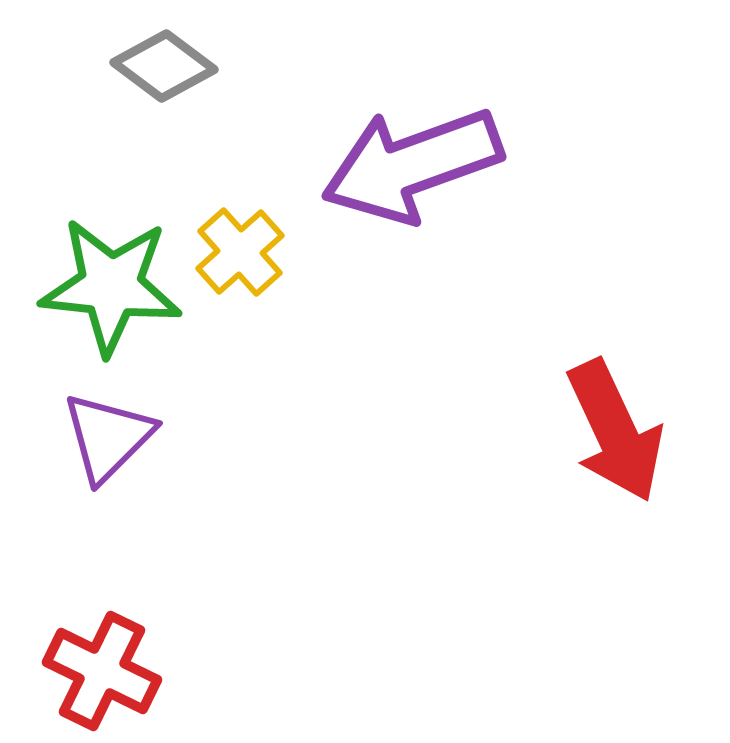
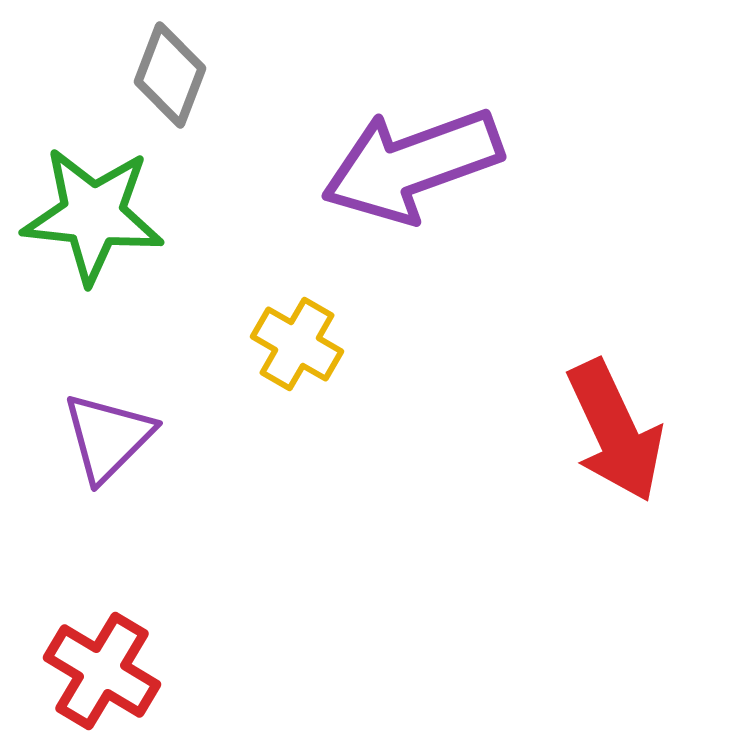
gray diamond: moved 6 px right, 9 px down; rotated 74 degrees clockwise
yellow cross: moved 57 px right, 92 px down; rotated 18 degrees counterclockwise
green star: moved 18 px left, 71 px up
red cross: rotated 5 degrees clockwise
